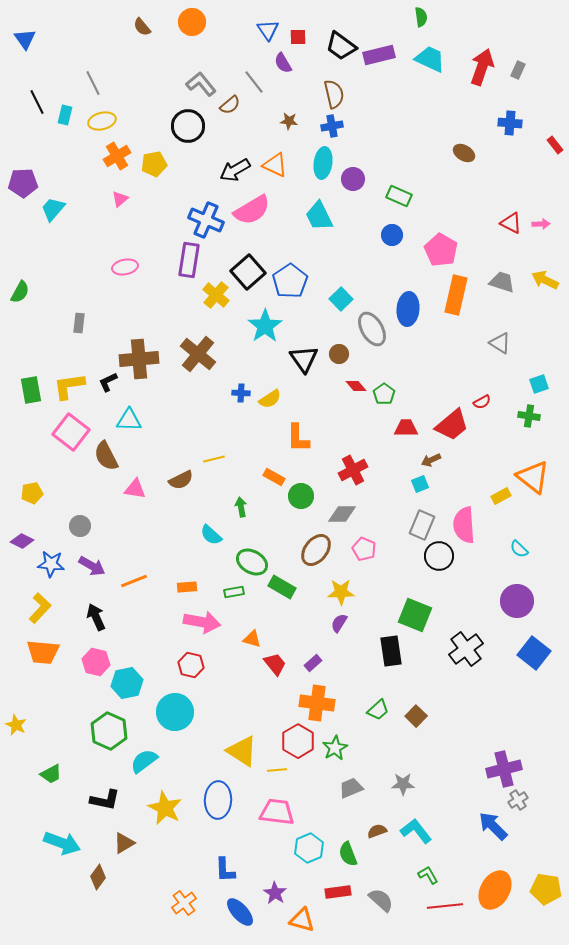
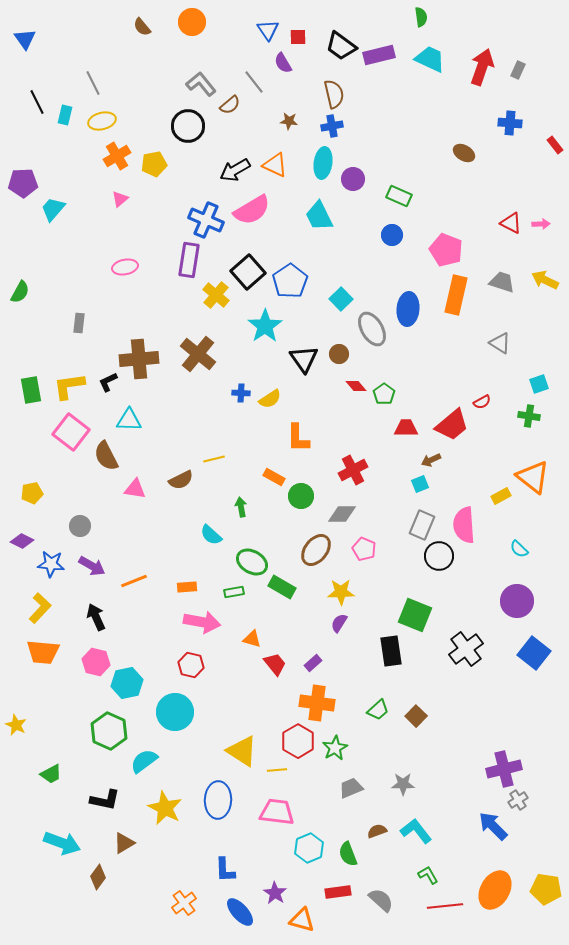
pink pentagon at (441, 250): moved 5 px right; rotated 8 degrees counterclockwise
